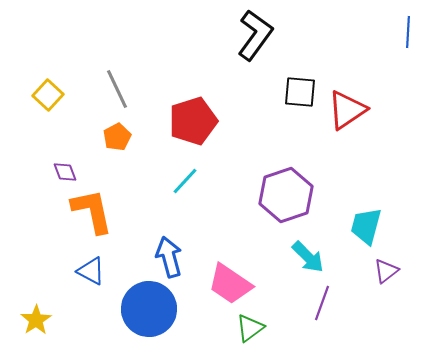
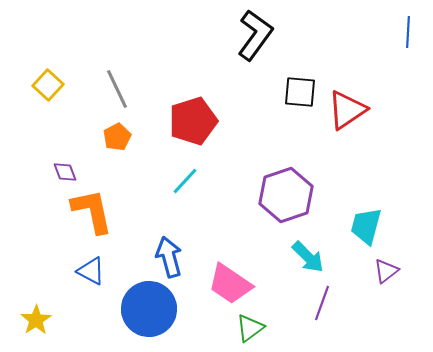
yellow square: moved 10 px up
